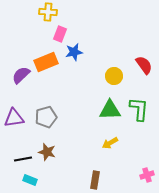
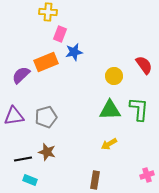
purple triangle: moved 2 px up
yellow arrow: moved 1 px left, 1 px down
